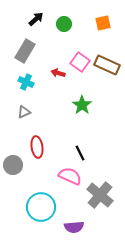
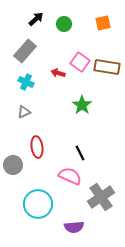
gray rectangle: rotated 10 degrees clockwise
brown rectangle: moved 2 px down; rotated 15 degrees counterclockwise
gray cross: moved 1 px right, 2 px down; rotated 16 degrees clockwise
cyan circle: moved 3 px left, 3 px up
